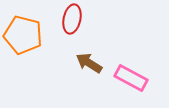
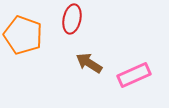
orange pentagon: rotated 6 degrees clockwise
pink rectangle: moved 3 px right, 3 px up; rotated 52 degrees counterclockwise
